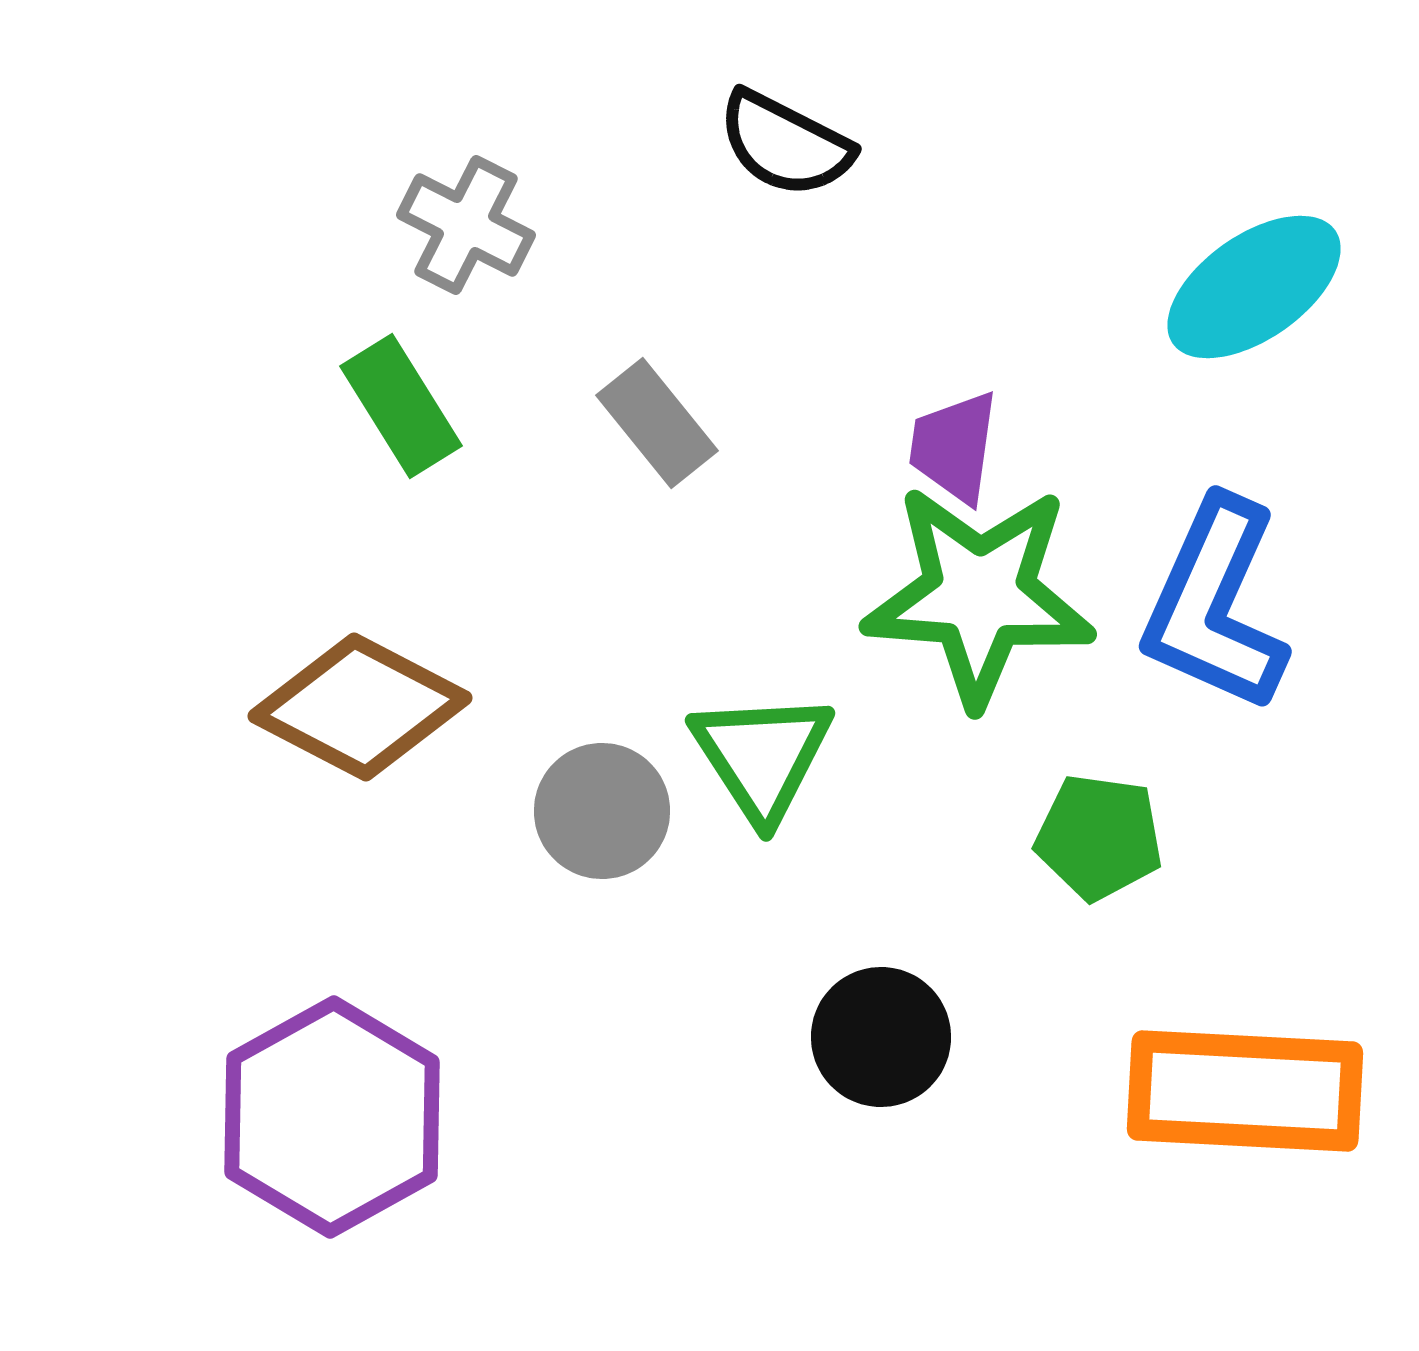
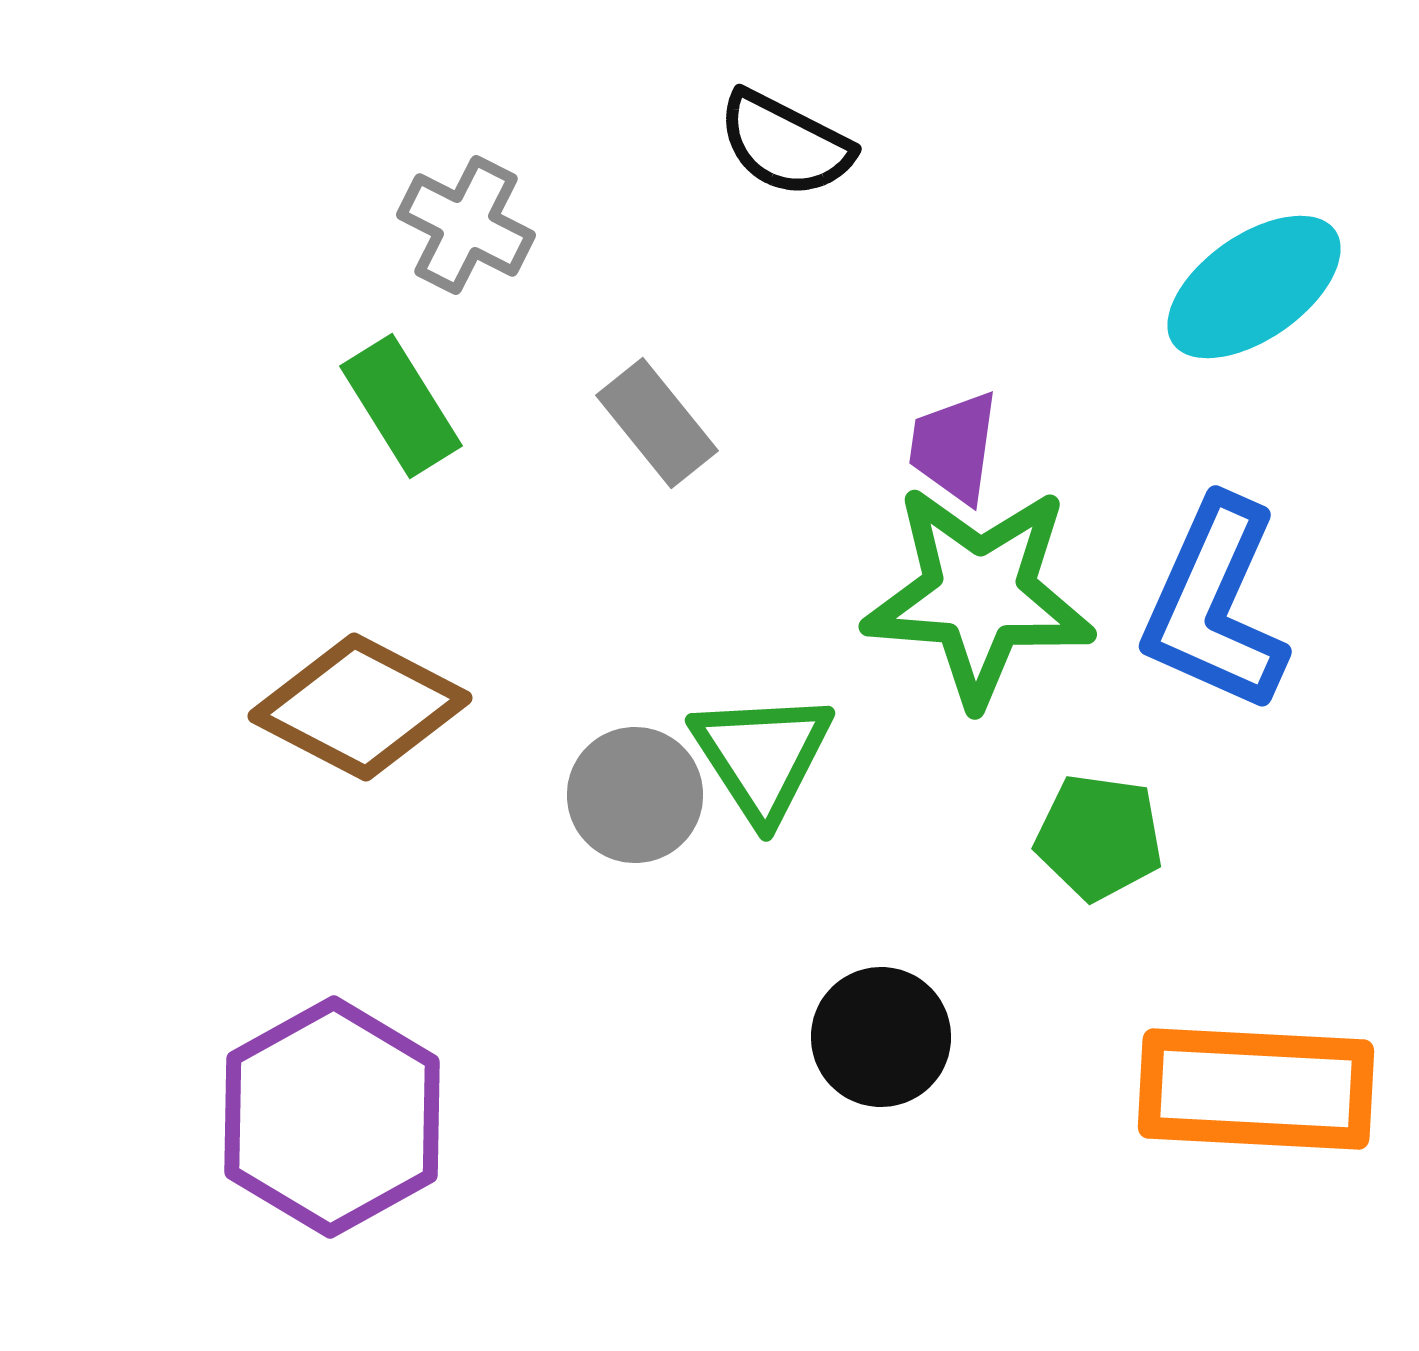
gray circle: moved 33 px right, 16 px up
orange rectangle: moved 11 px right, 2 px up
